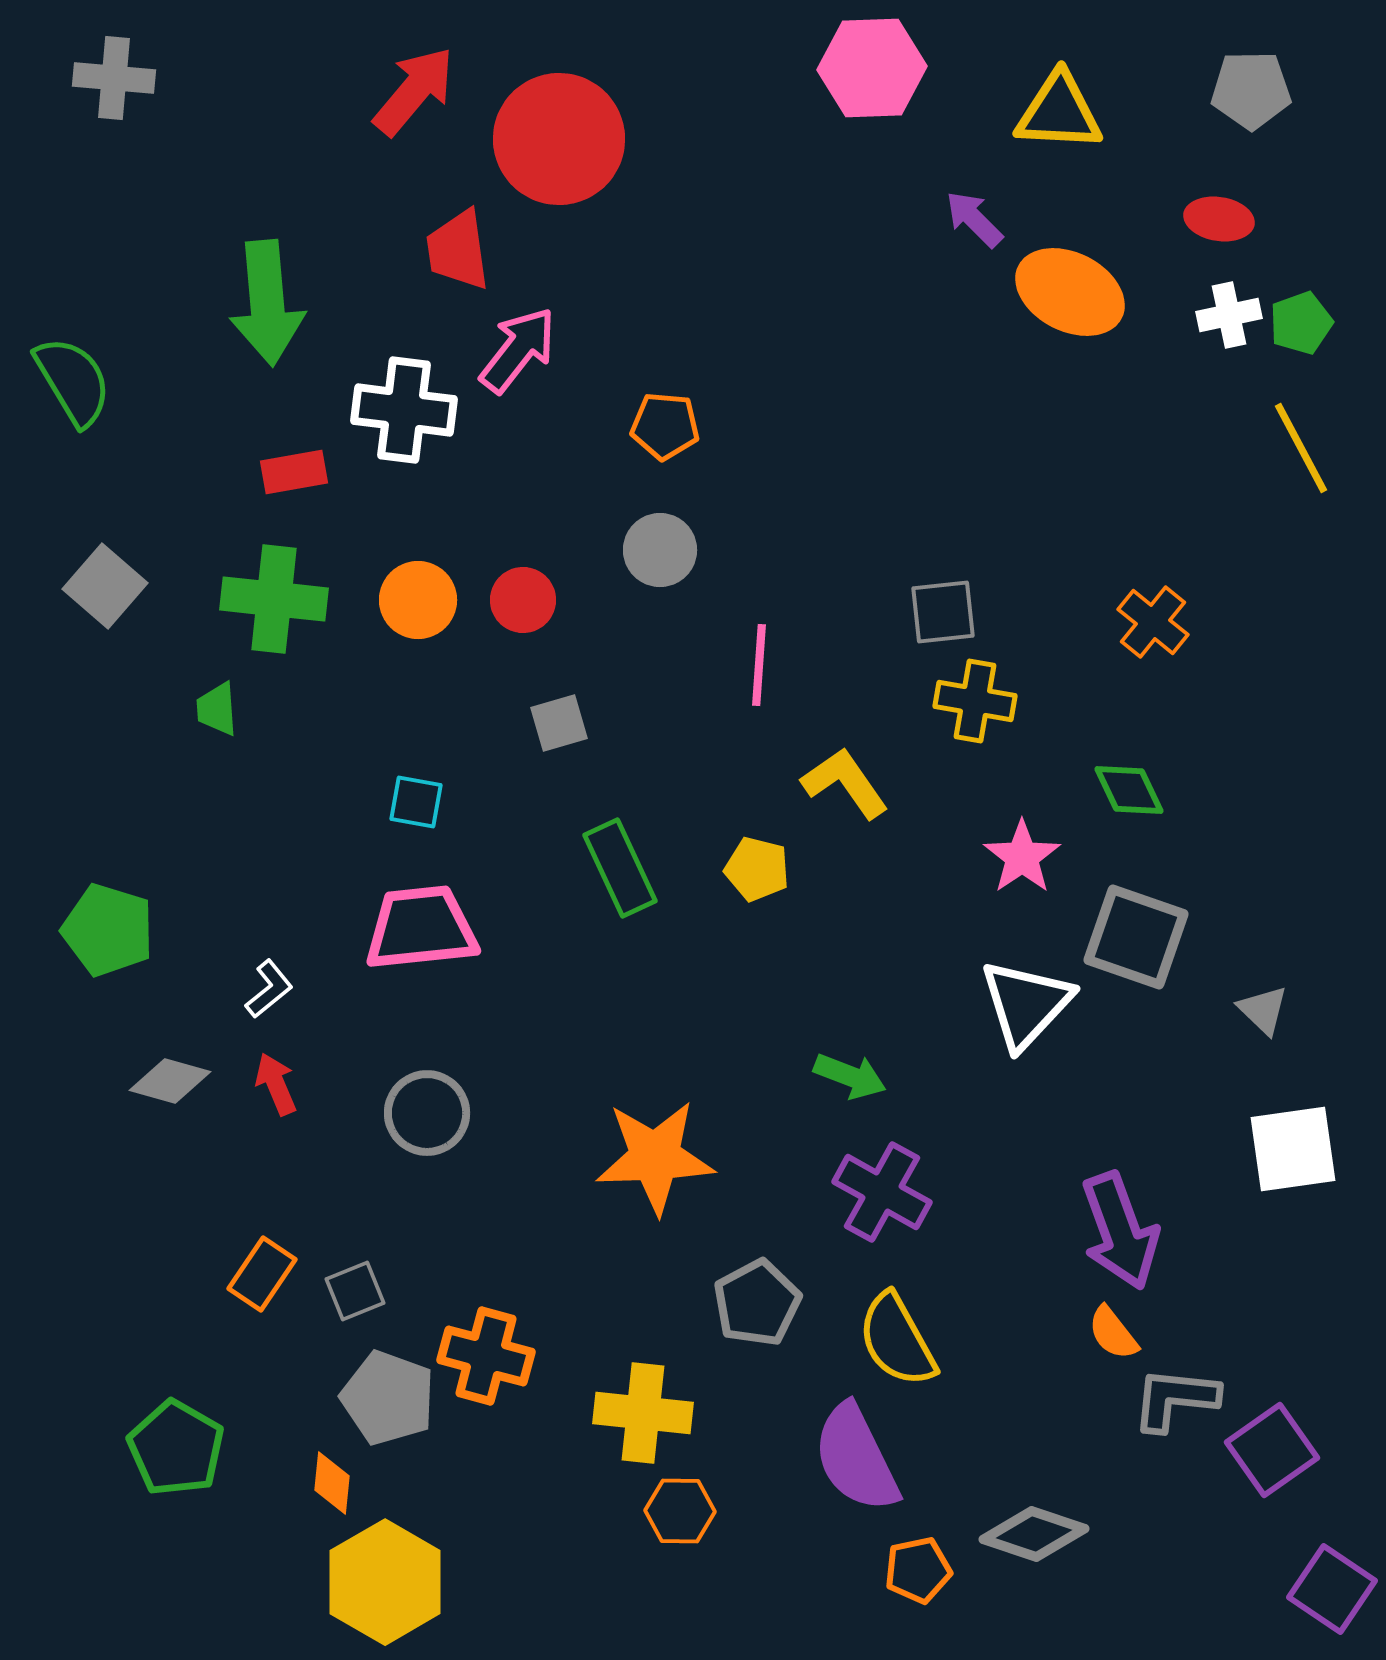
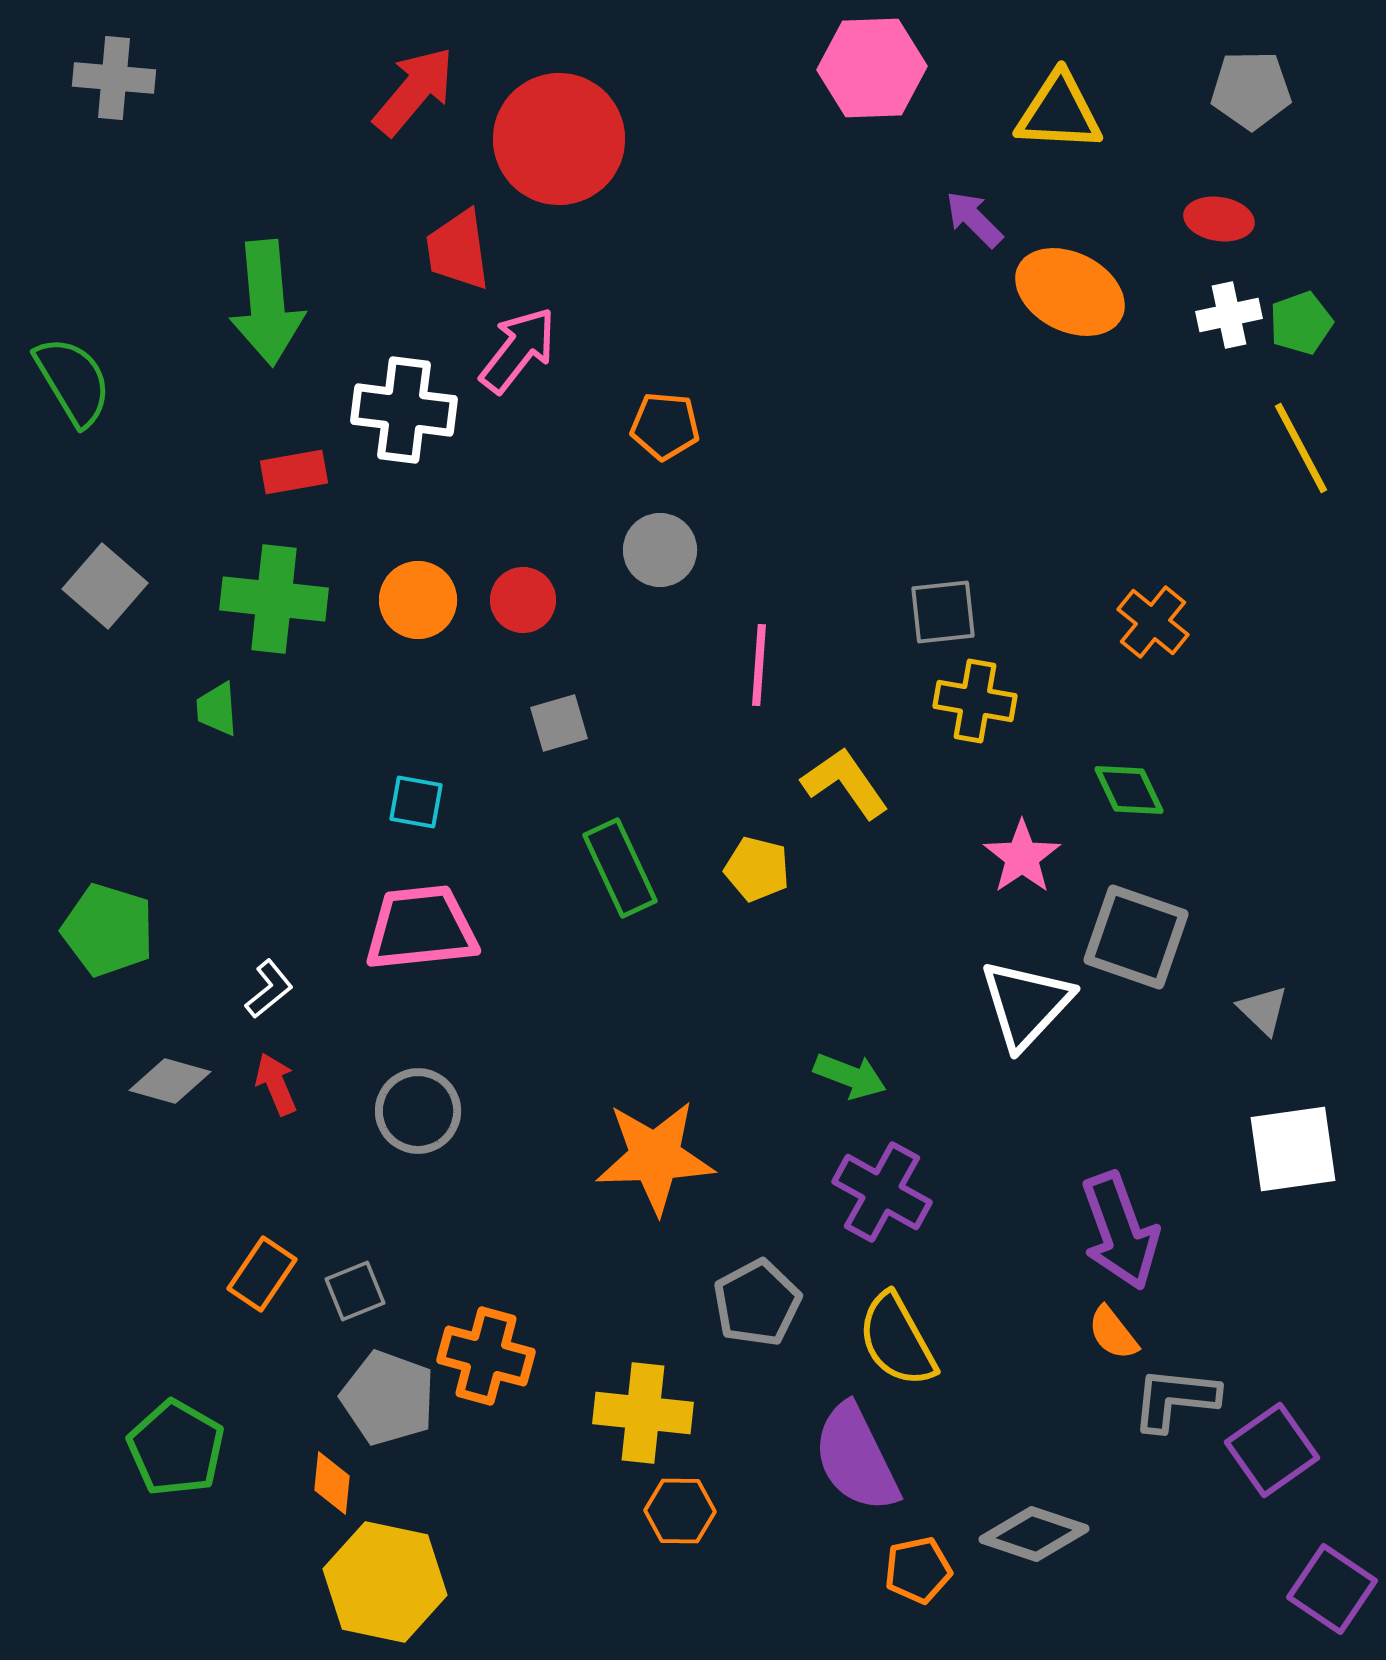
gray circle at (427, 1113): moved 9 px left, 2 px up
yellow hexagon at (385, 1582): rotated 18 degrees counterclockwise
